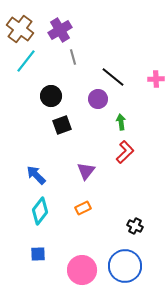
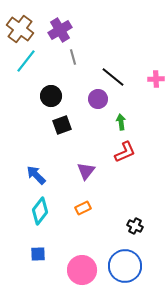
red L-shape: rotated 20 degrees clockwise
